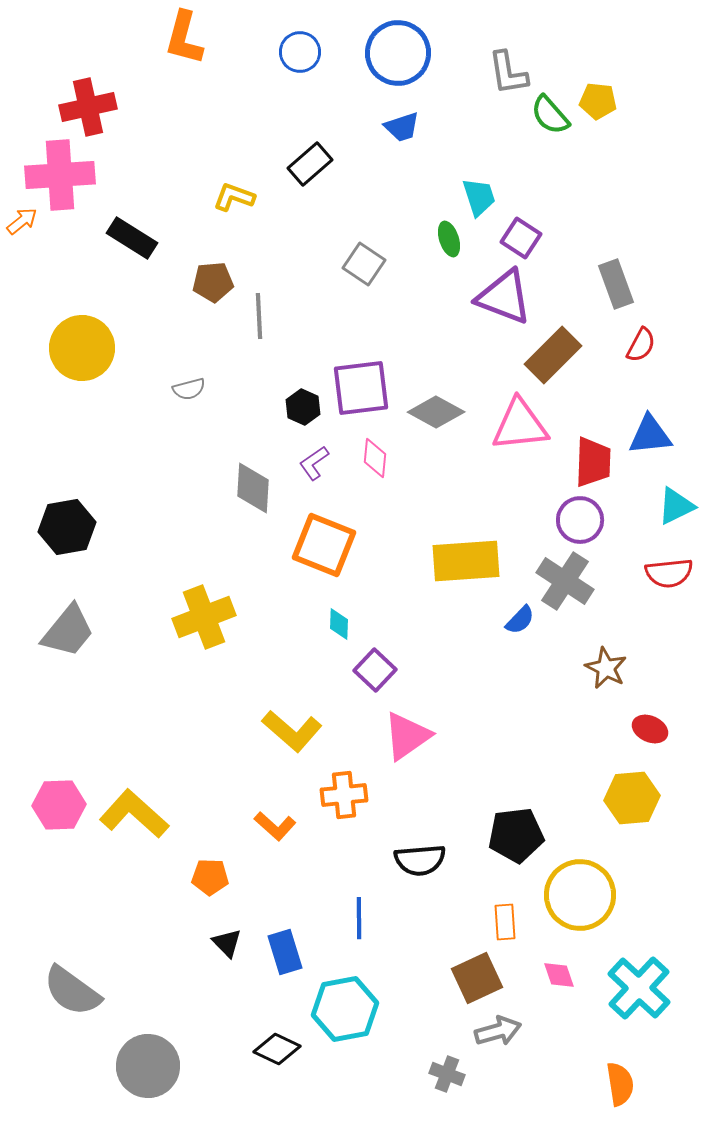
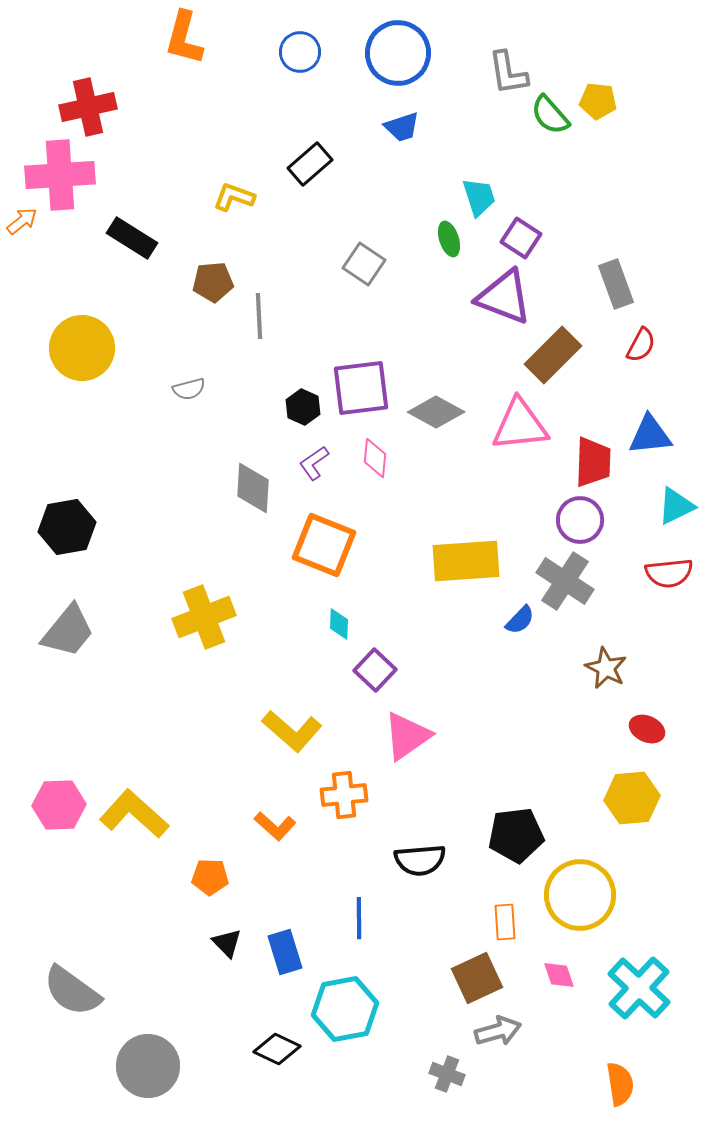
red ellipse at (650, 729): moved 3 px left
